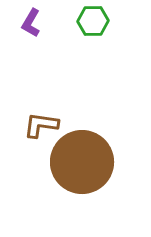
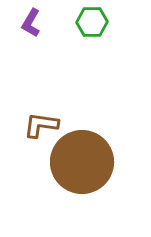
green hexagon: moved 1 px left, 1 px down
